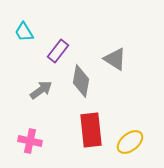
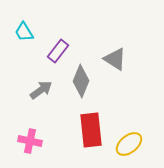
gray diamond: rotated 12 degrees clockwise
yellow ellipse: moved 1 px left, 2 px down
